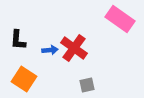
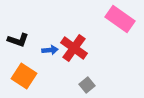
black L-shape: rotated 75 degrees counterclockwise
orange square: moved 3 px up
gray square: rotated 28 degrees counterclockwise
